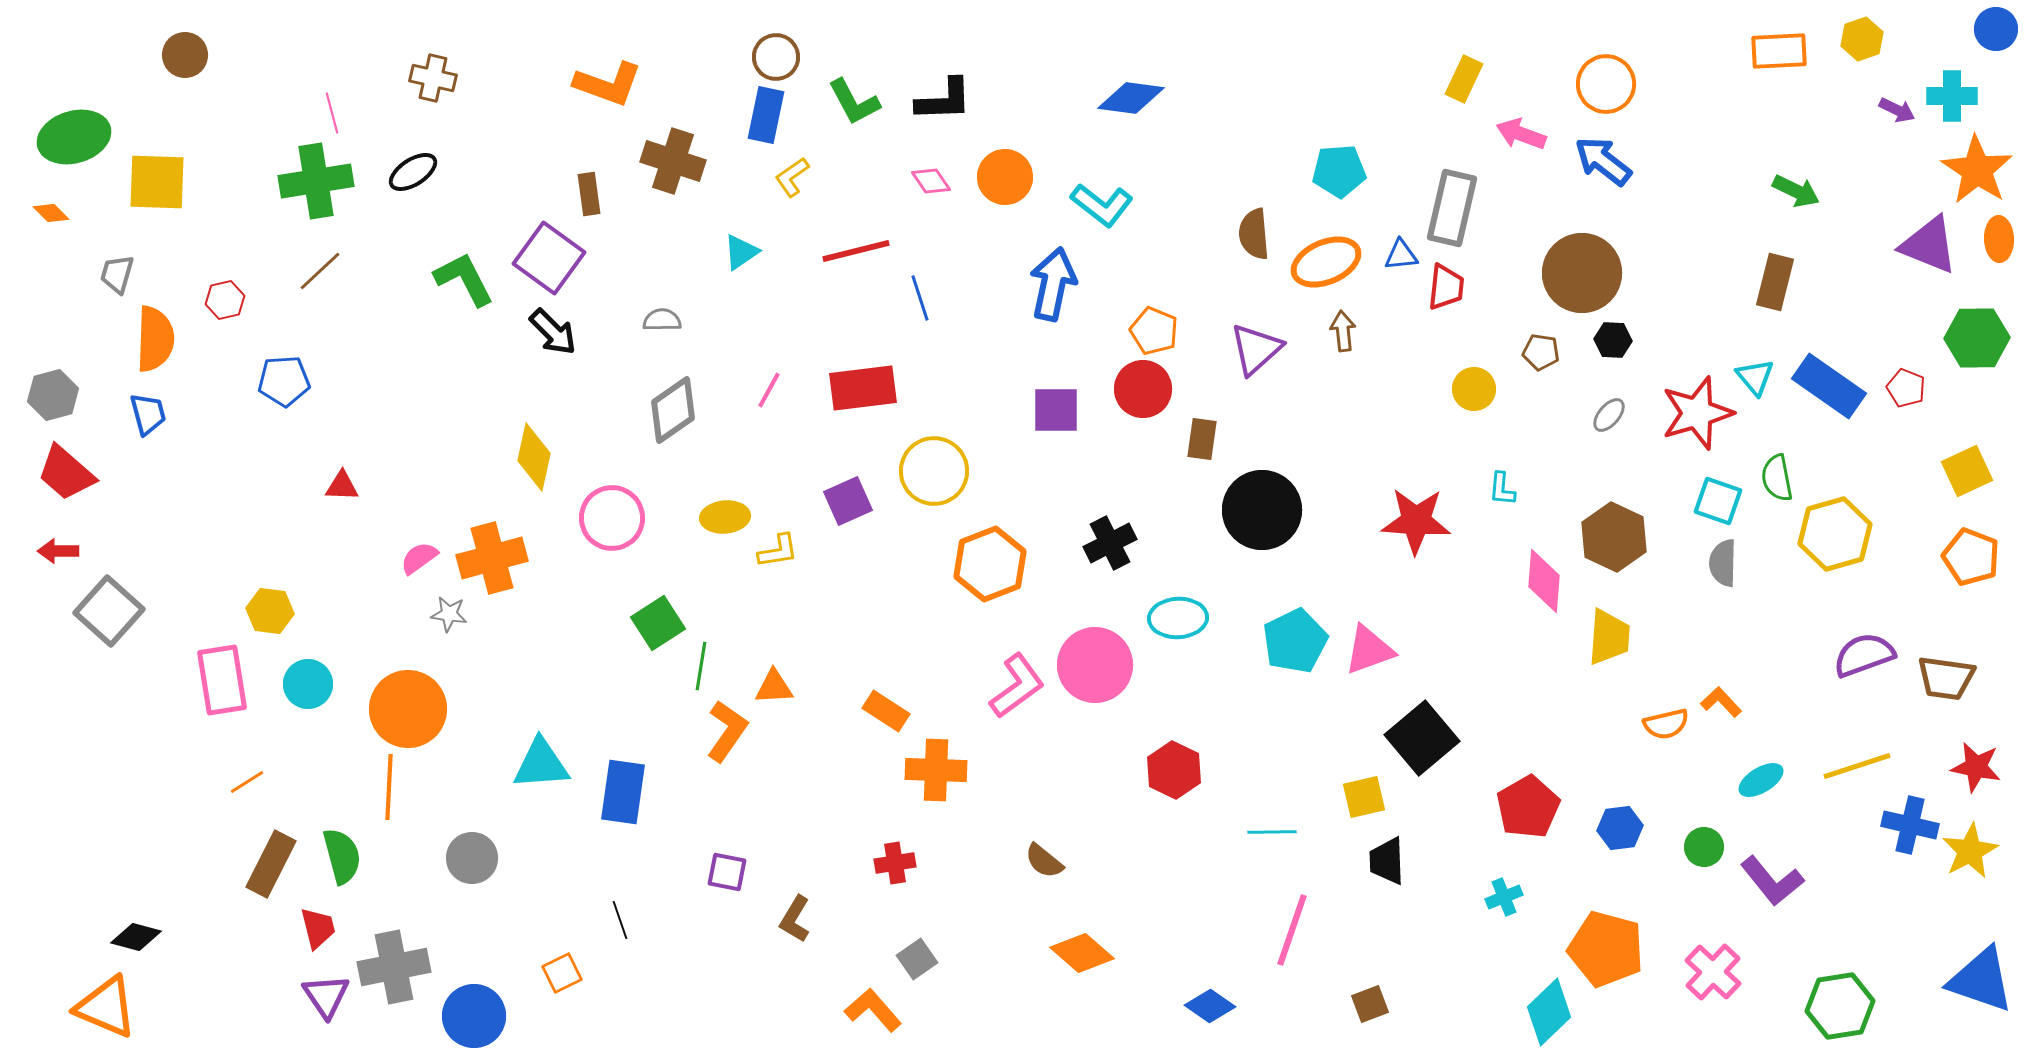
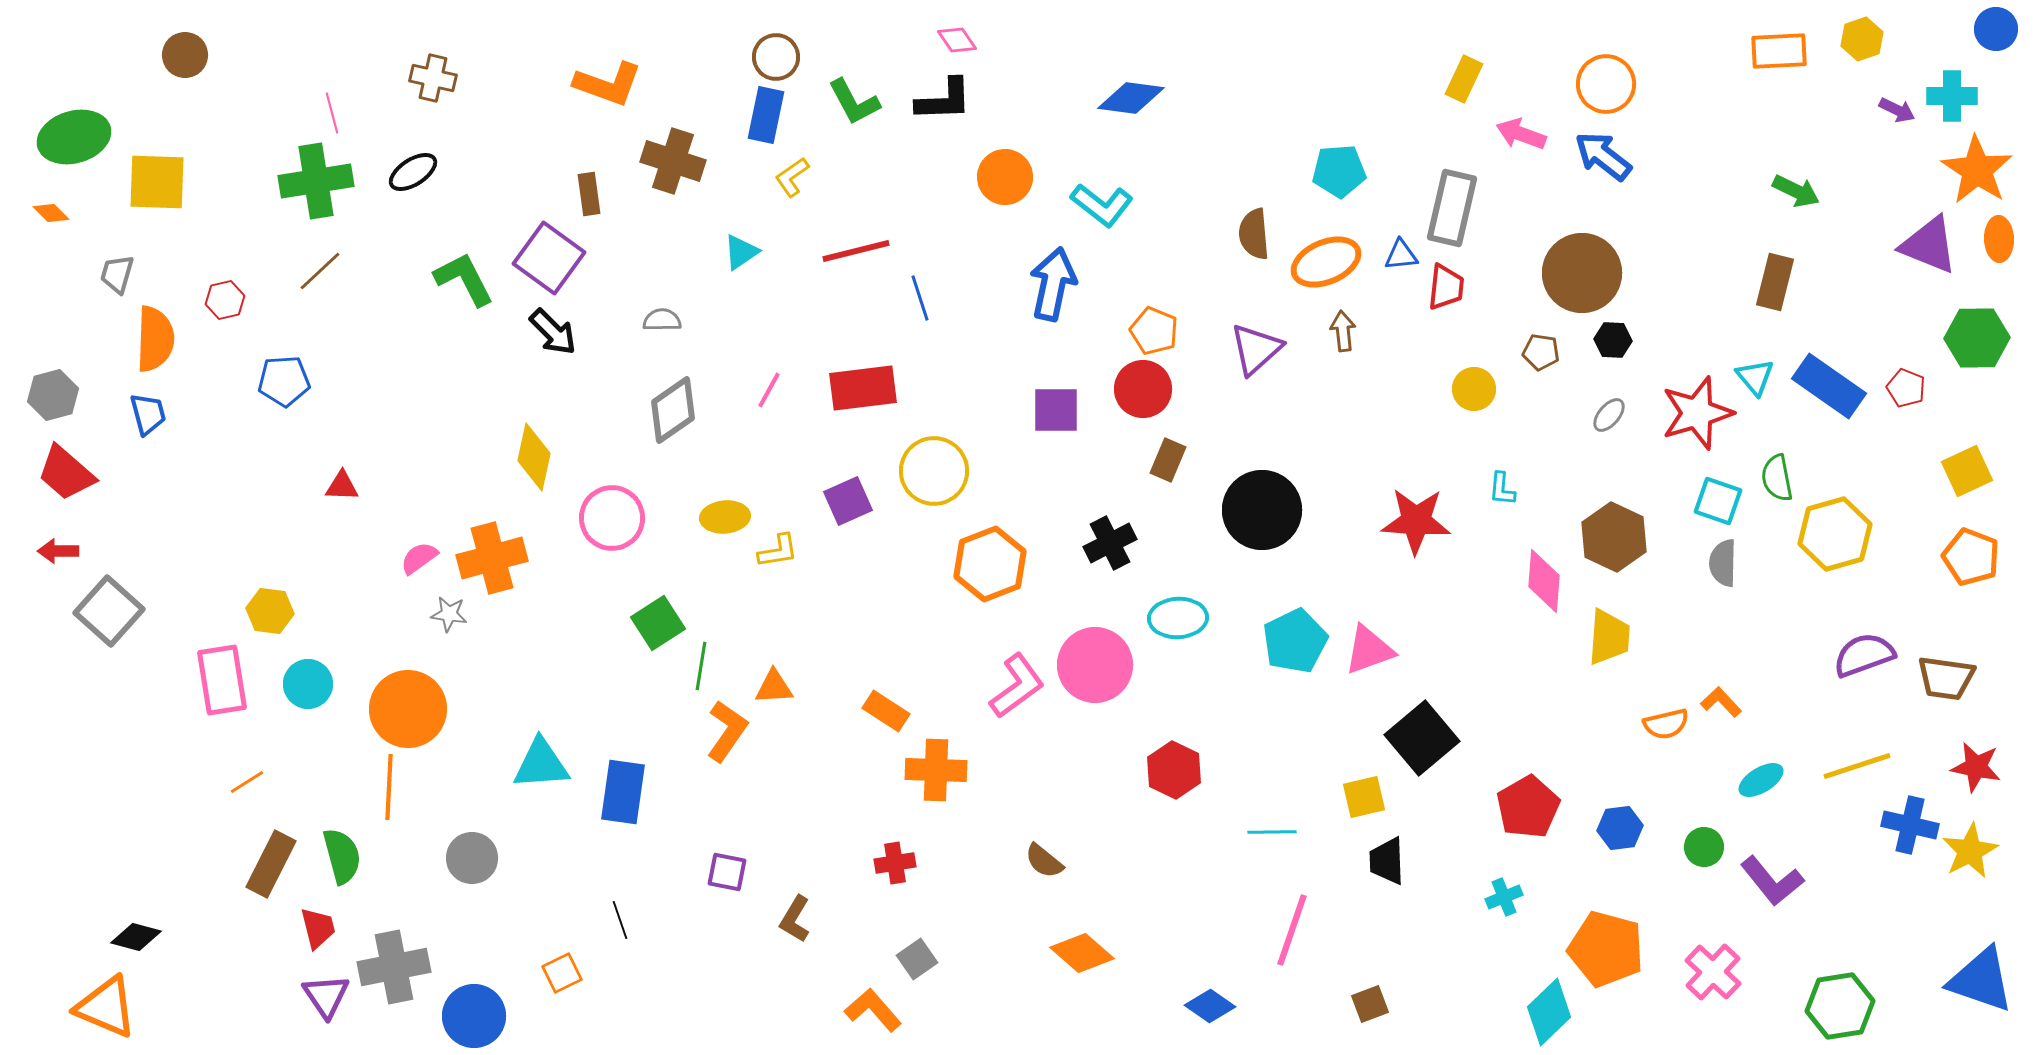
blue arrow at (1603, 161): moved 5 px up
pink diamond at (931, 181): moved 26 px right, 141 px up
brown rectangle at (1202, 439): moved 34 px left, 21 px down; rotated 15 degrees clockwise
